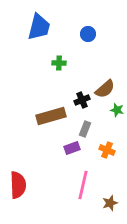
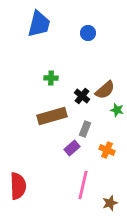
blue trapezoid: moved 3 px up
blue circle: moved 1 px up
green cross: moved 8 px left, 15 px down
brown semicircle: moved 1 px down
black cross: moved 4 px up; rotated 28 degrees counterclockwise
brown rectangle: moved 1 px right
purple rectangle: rotated 21 degrees counterclockwise
red semicircle: moved 1 px down
